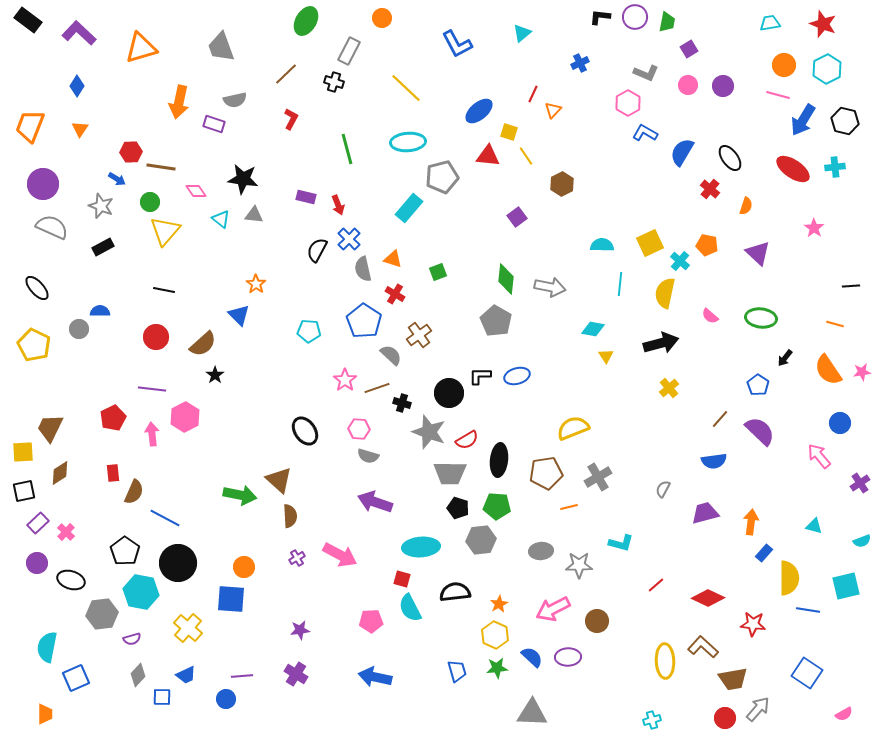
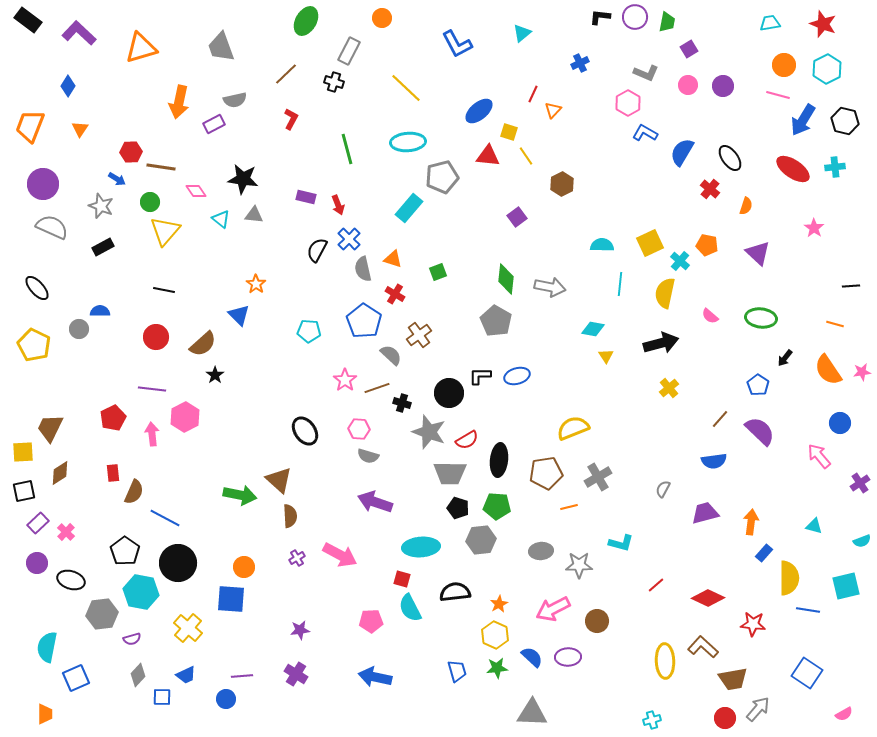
blue diamond at (77, 86): moved 9 px left
purple rectangle at (214, 124): rotated 45 degrees counterclockwise
